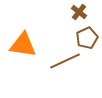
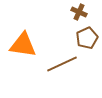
brown cross: rotated 14 degrees counterclockwise
brown line: moved 3 px left, 3 px down
